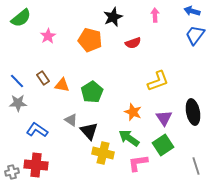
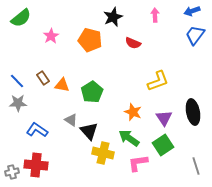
blue arrow: rotated 35 degrees counterclockwise
pink star: moved 3 px right
red semicircle: rotated 42 degrees clockwise
